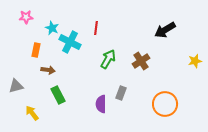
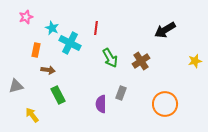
pink star: rotated 16 degrees counterclockwise
cyan cross: moved 1 px down
green arrow: moved 2 px right, 1 px up; rotated 120 degrees clockwise
yellow arrow: moved 2 px down
